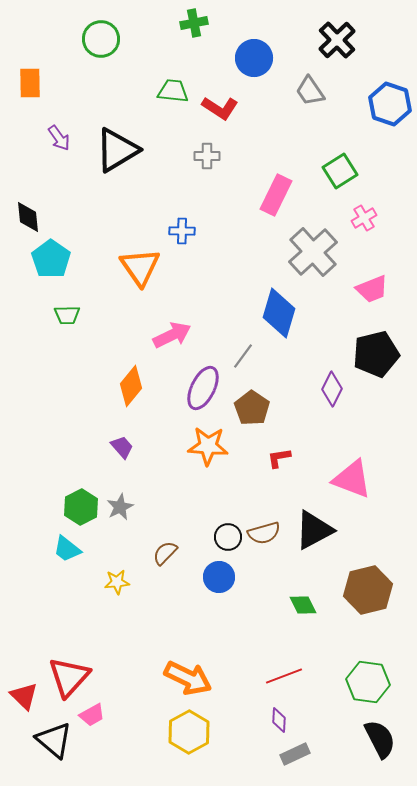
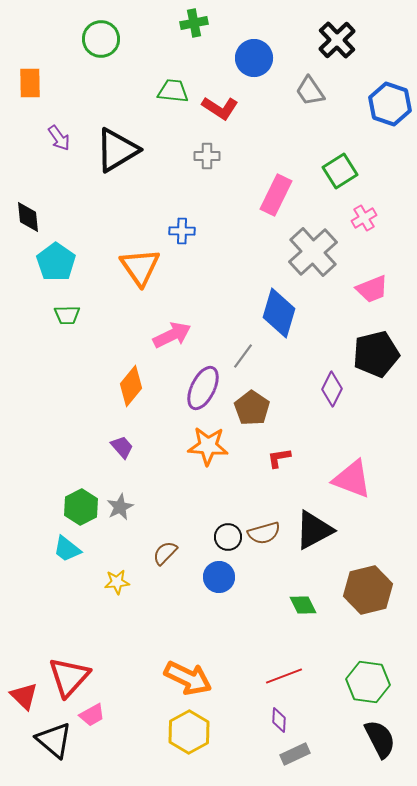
cyan pentagon at (51, 259): moved 5 px right, 3 px down
